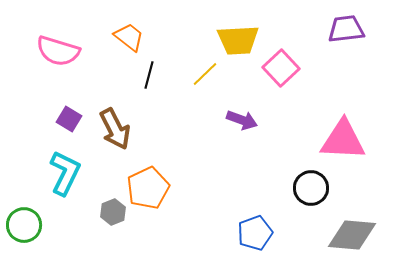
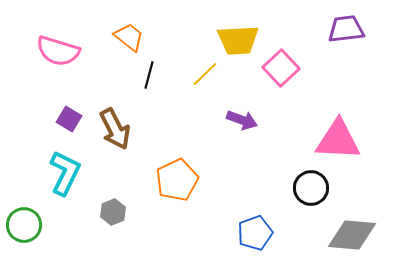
pink triangle: moved 5 px left
orange pentagon: moved 29 px right, 8 px up
